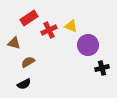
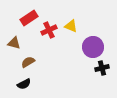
purple circle: moved 5 px right, 2 px down
